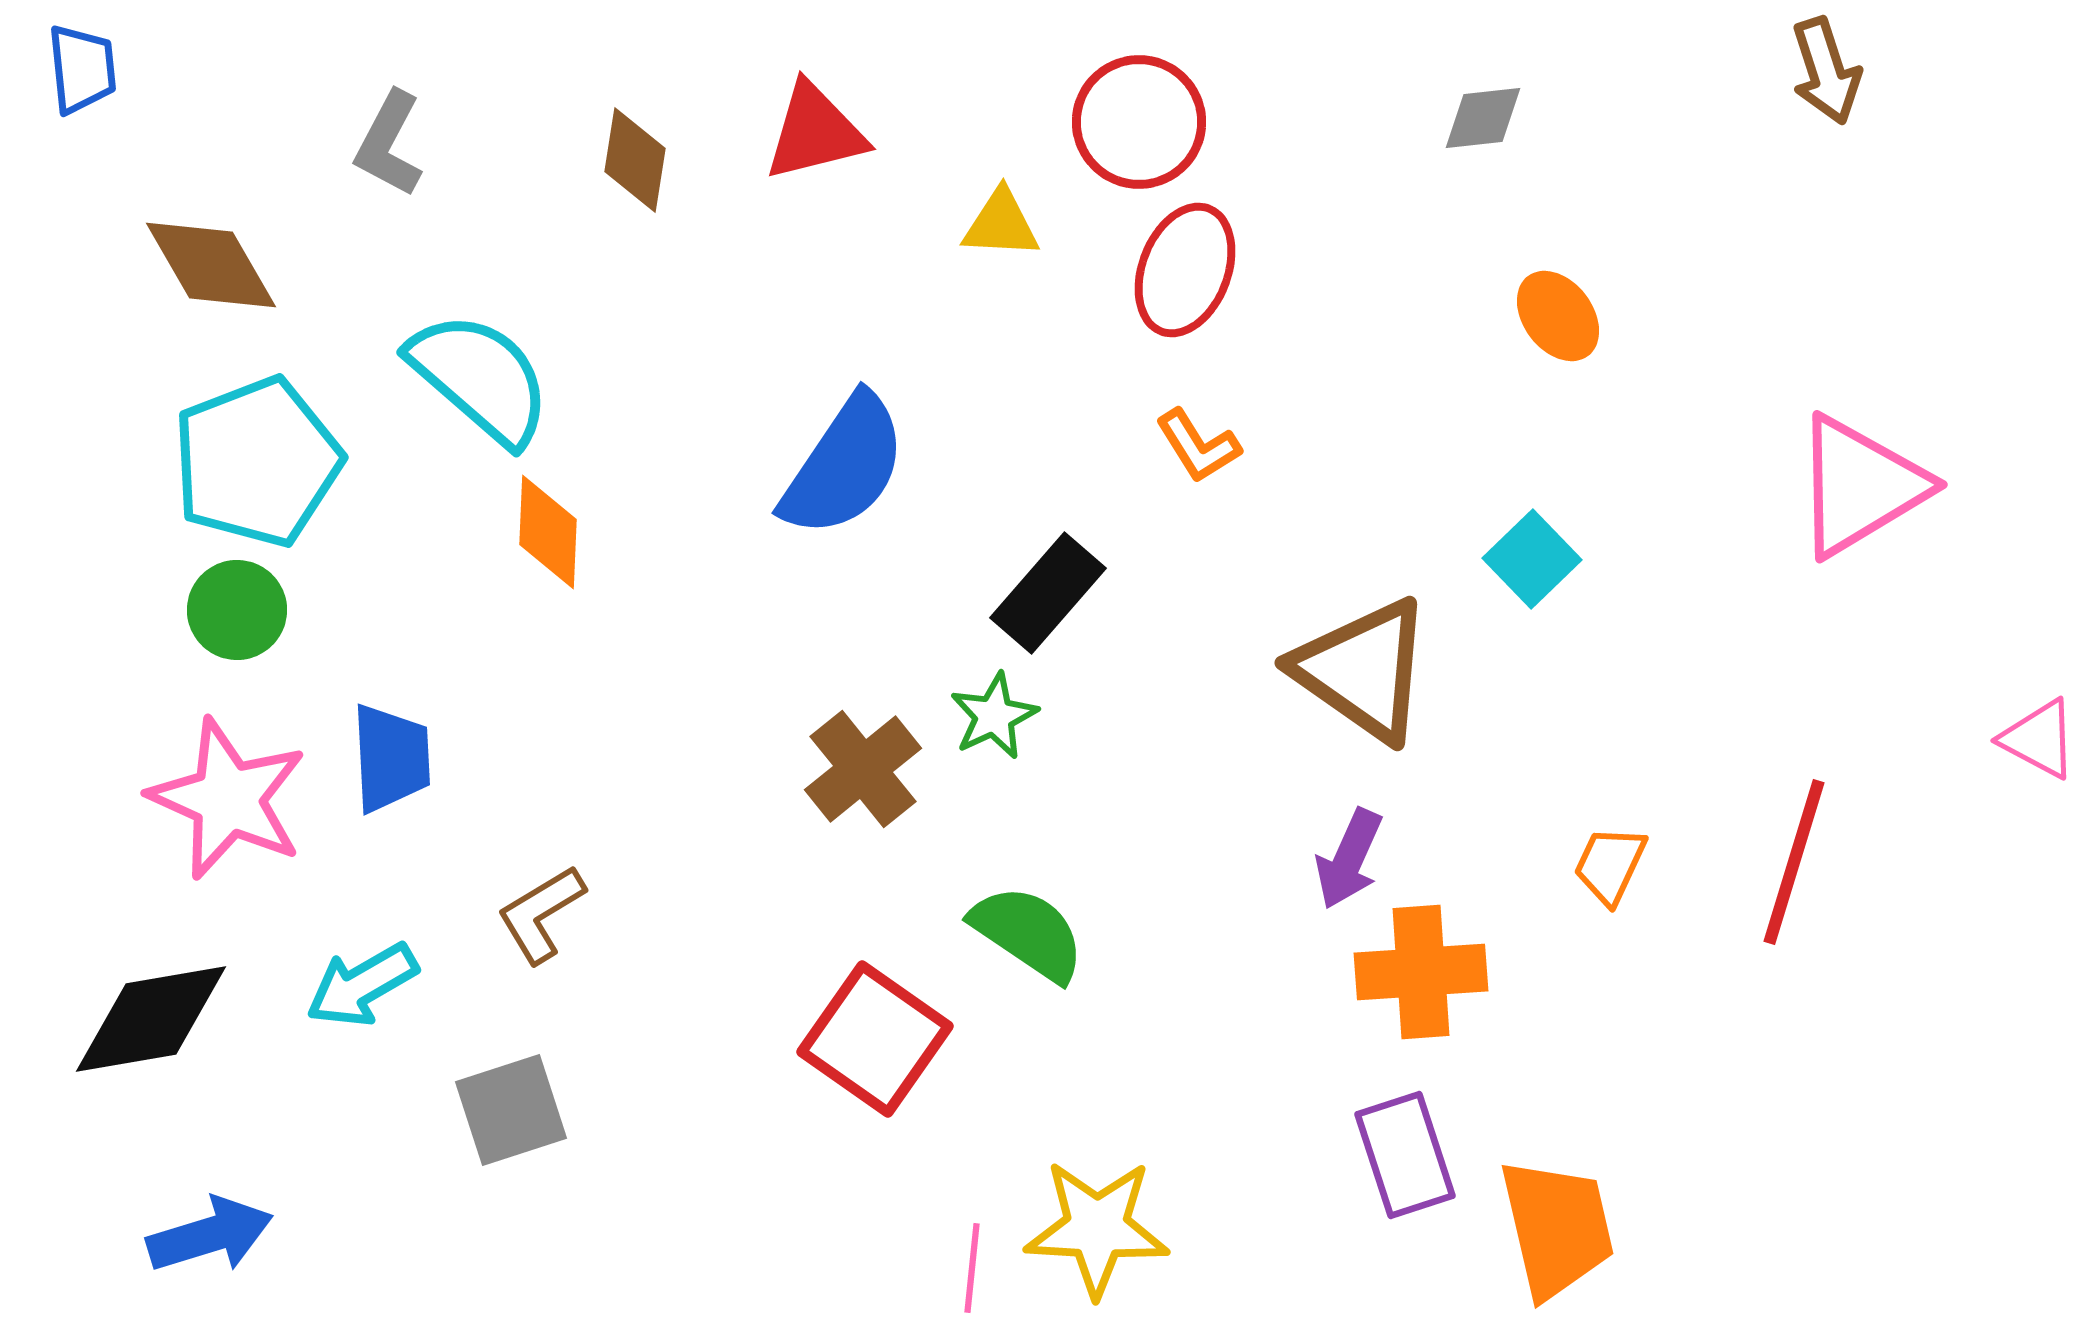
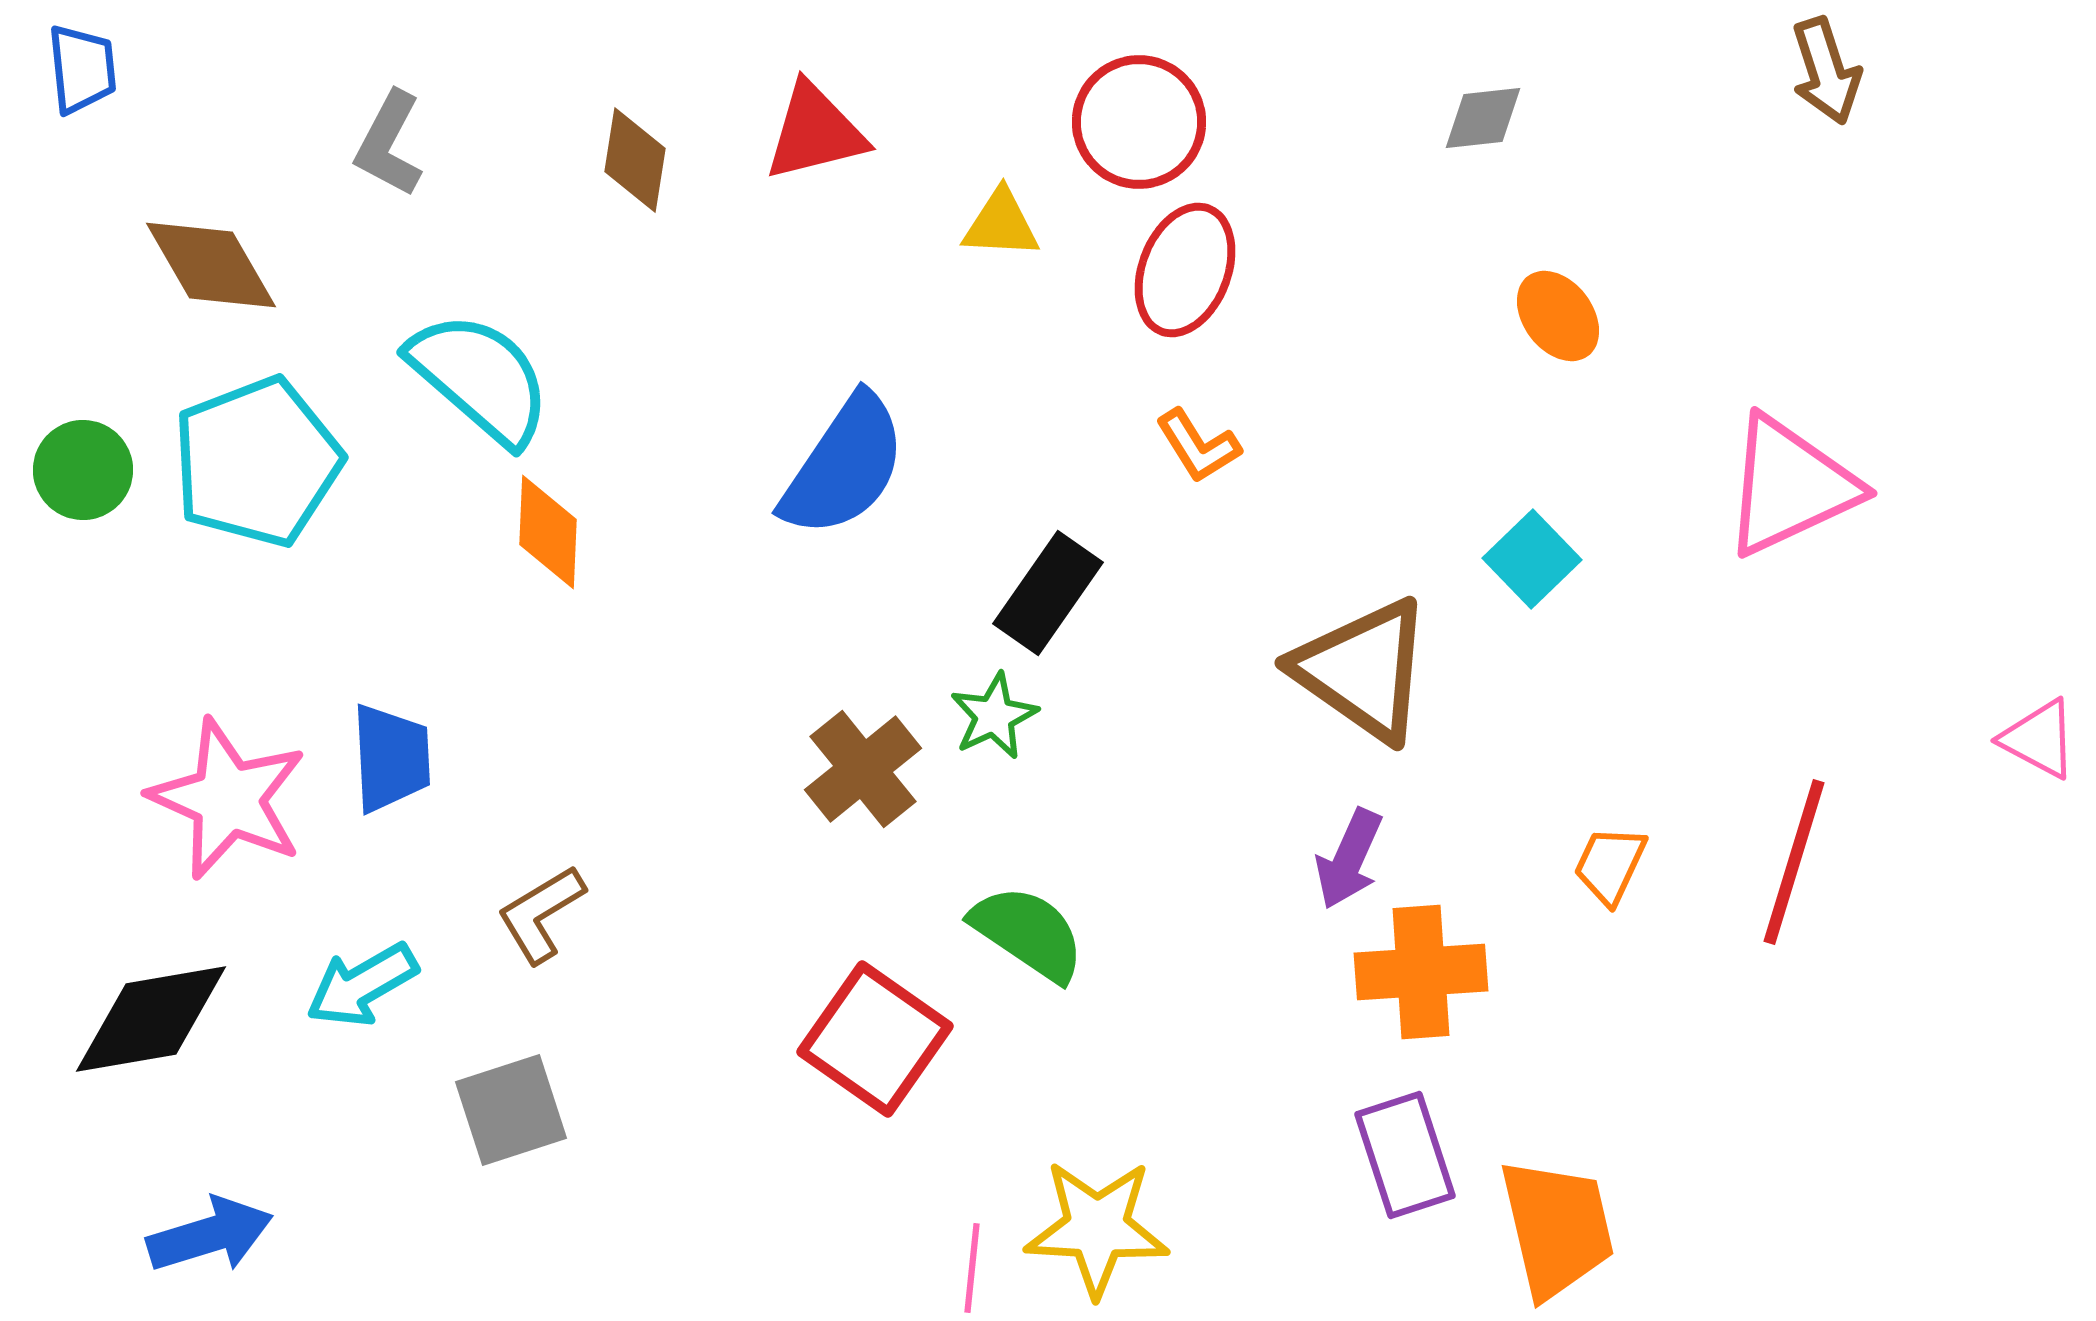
pink triangle at (1860, 486): moved 70 px left; rotated 6 degrees clockwise
black rectangle at (1048, 593): rotated 6 degrees counterclockwise
green circle at (237, 610): moved 154 px left, 140 px up
